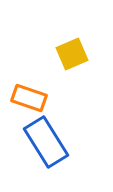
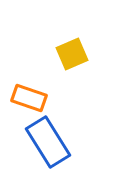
blue rectangle: moved 2 px right
